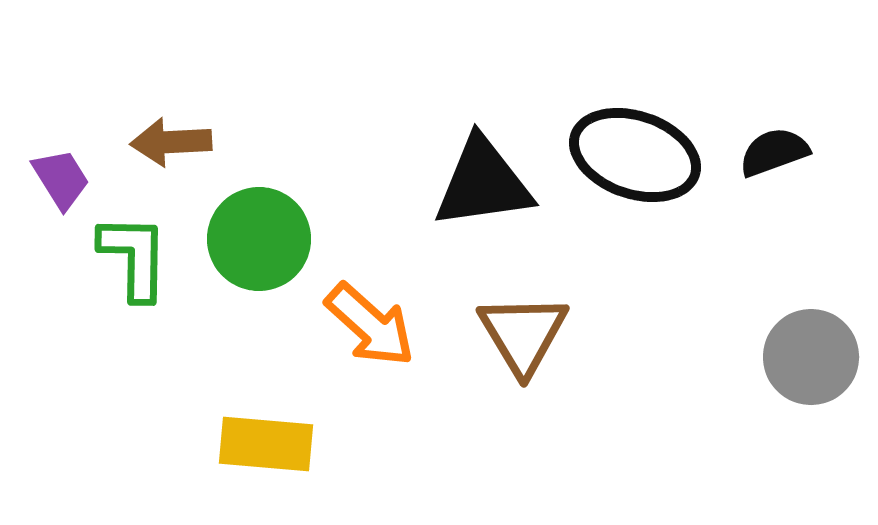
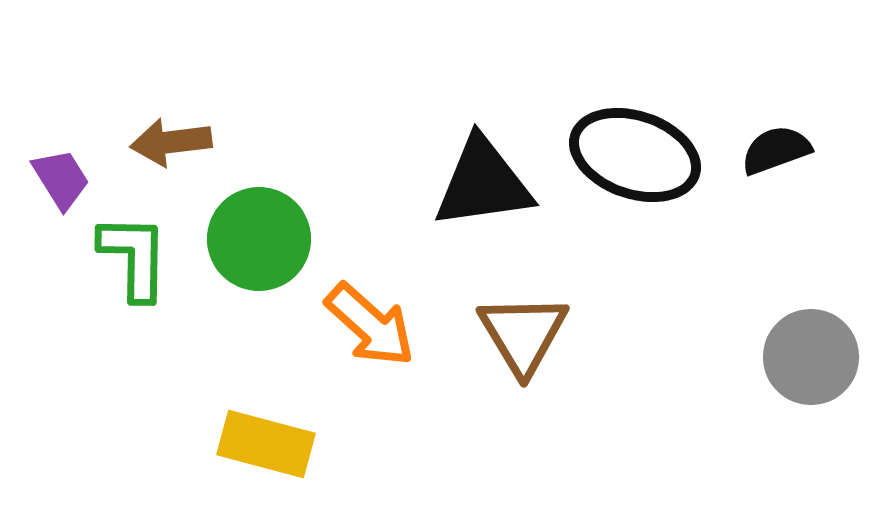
brown arrow: rotated 4 degrees counterclockwise
black semicircle: moved 2 px right, 2 px up
yellow rectangle: rotated 10 degrees clockwise
